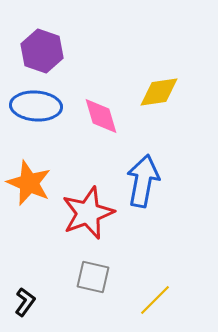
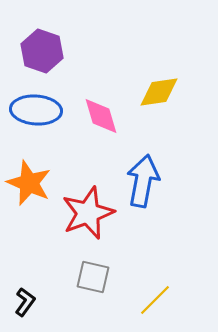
blue ellipse: moved 4 px down
